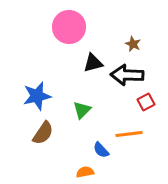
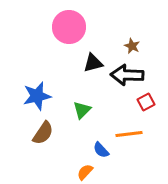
brown star: moved 1 px left, 2 px down
orange semicircle: rotated 36 degrees counterclockwise
